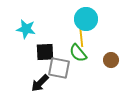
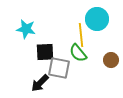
cyan circle: moved 11 px right
